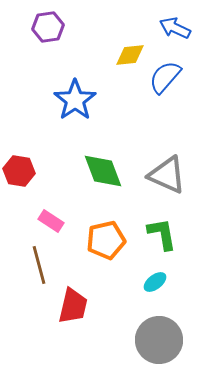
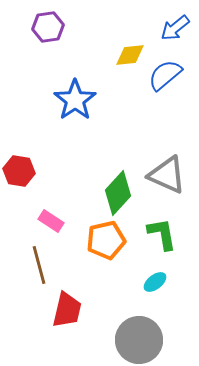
blue arrow: rotated 64 degrees counterclockwise
blue semicircle: moved 2 px up; rotated 9 degrees clockwise
green diamond: moved 15 px right, 22 px down; rotated 63 degrees clockwise
red trapezoid: moved 6 px left, 4 px down
gray circle: moved 20 px left
